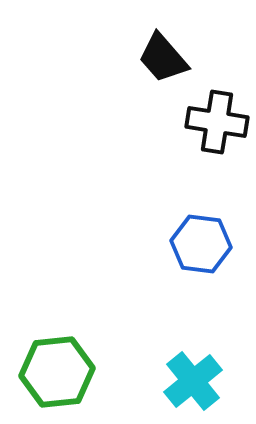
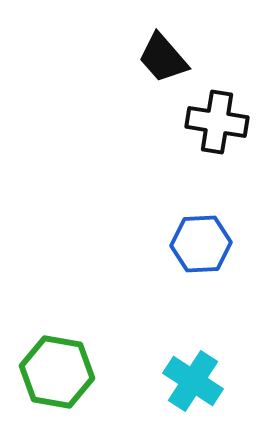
blue hexagon: rotated 10 degrees counterclockwise
green hexagon: rotated 16 degrees clockwise
cyan cross: rotated 18 degrees counterclockwise
